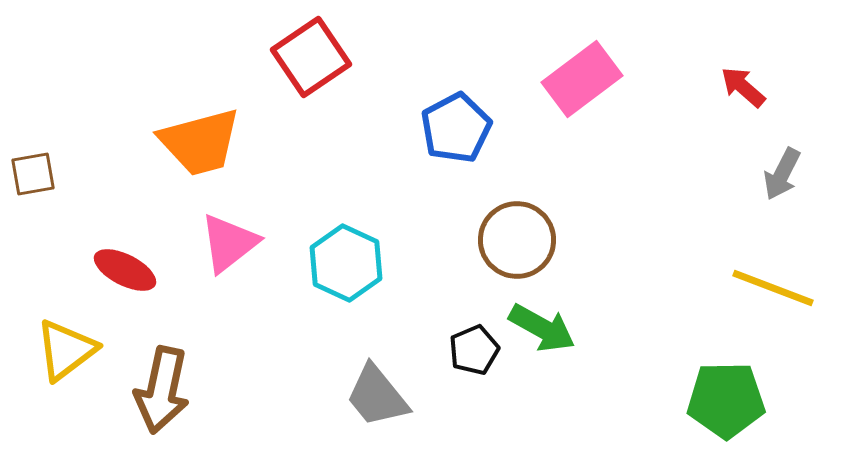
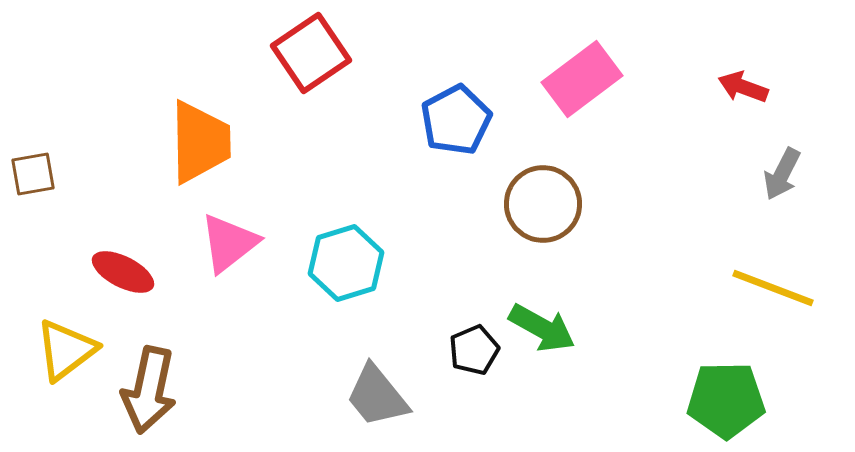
red square: moved 4 px up
red arrow: rotated 21 degrees counterclockwise
blue pentagon: moved 8 px up
orange trapezoid: rotated 76 degrees counterclockwise
brown circle: moved 26 px right, 36 px up
cyan hexagon: rotated 18 degrees clockwise
red ellipse: moved 2 px left, 2 px down
brown arrow: moved 13 px left
